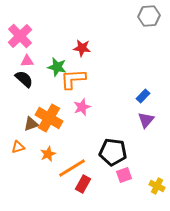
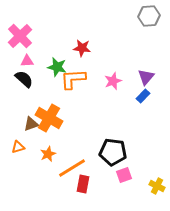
pink star: moved 31 px right, 26 px up
purple triangle: moved 43 px up
red rectangle: rotated 18 degrees counterclockwise
